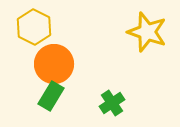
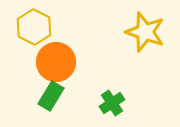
yellow star: moved 2 px left
orange circle: moved 2 px right, 2 px up
